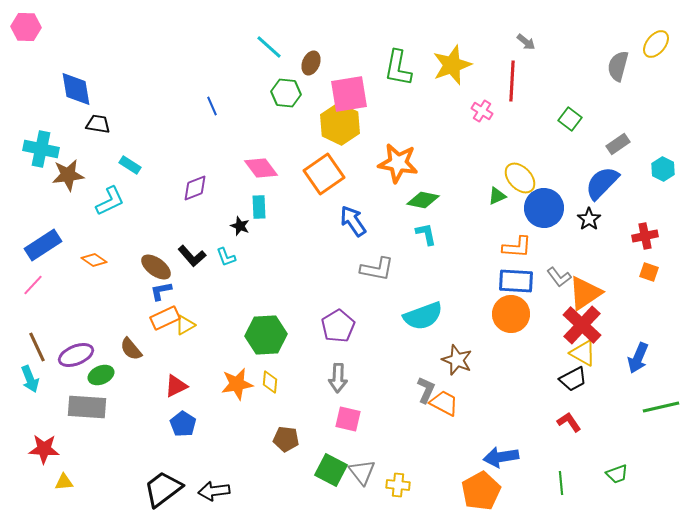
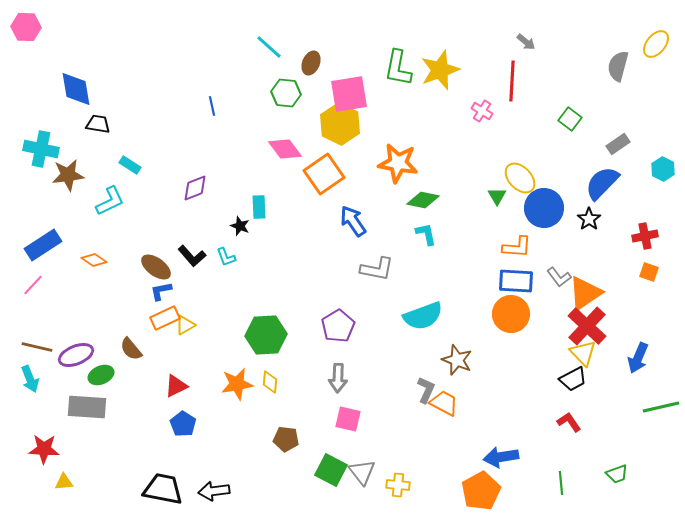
yellow star at (452, 65): moved 12 px left, 5 px down
blue line at (212, 106): rotated 12 degrees clockwise
pink diamond at (261, 168): moved 24 px right, 19 px up
green triangle at (497, 196): rotated 36 degrees counterclockwise
red cross at (582, 325): moved 5 px right, 1 px down
brown line at (37, 347): rotated 52 degrees counterclockwise
yellow triangle at (583, 353): rotated 16 degrees clockwise
black trapezoid at (163, 489): rotated 48 degrees clockwise
